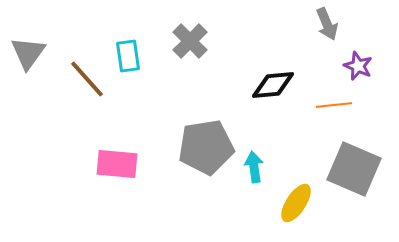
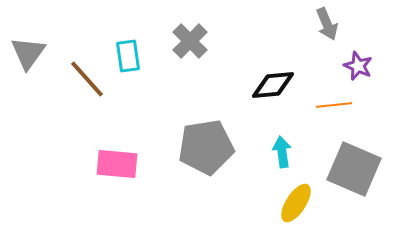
cyan arrow: moved 28 px right, 15 px up
